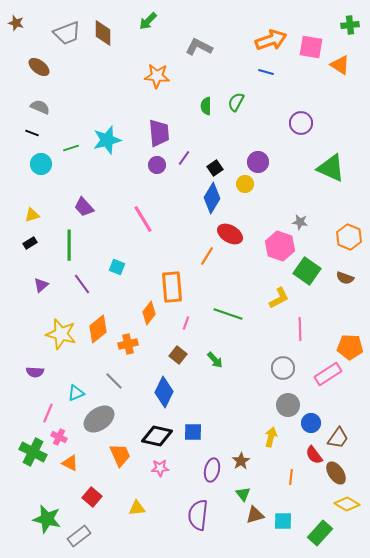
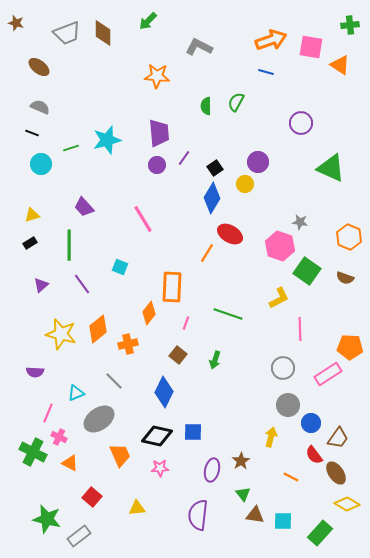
orange line at (207, 256): moved 3 px up
cyan square at (117, 267): moved 3 px right
orange rectangle at (172, 287): rotated 8 degrees clockwise
green arrow at (215, 360): rotated 60 degrees clockwise
orange line at (291, 477): rotated 70 degrees counterclockwise
brown triangle at (255, 515): rotated 24 degrees clockwise
